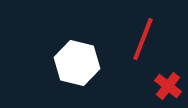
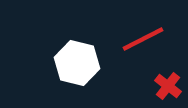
red line: rotated 42 degrees clockwise
